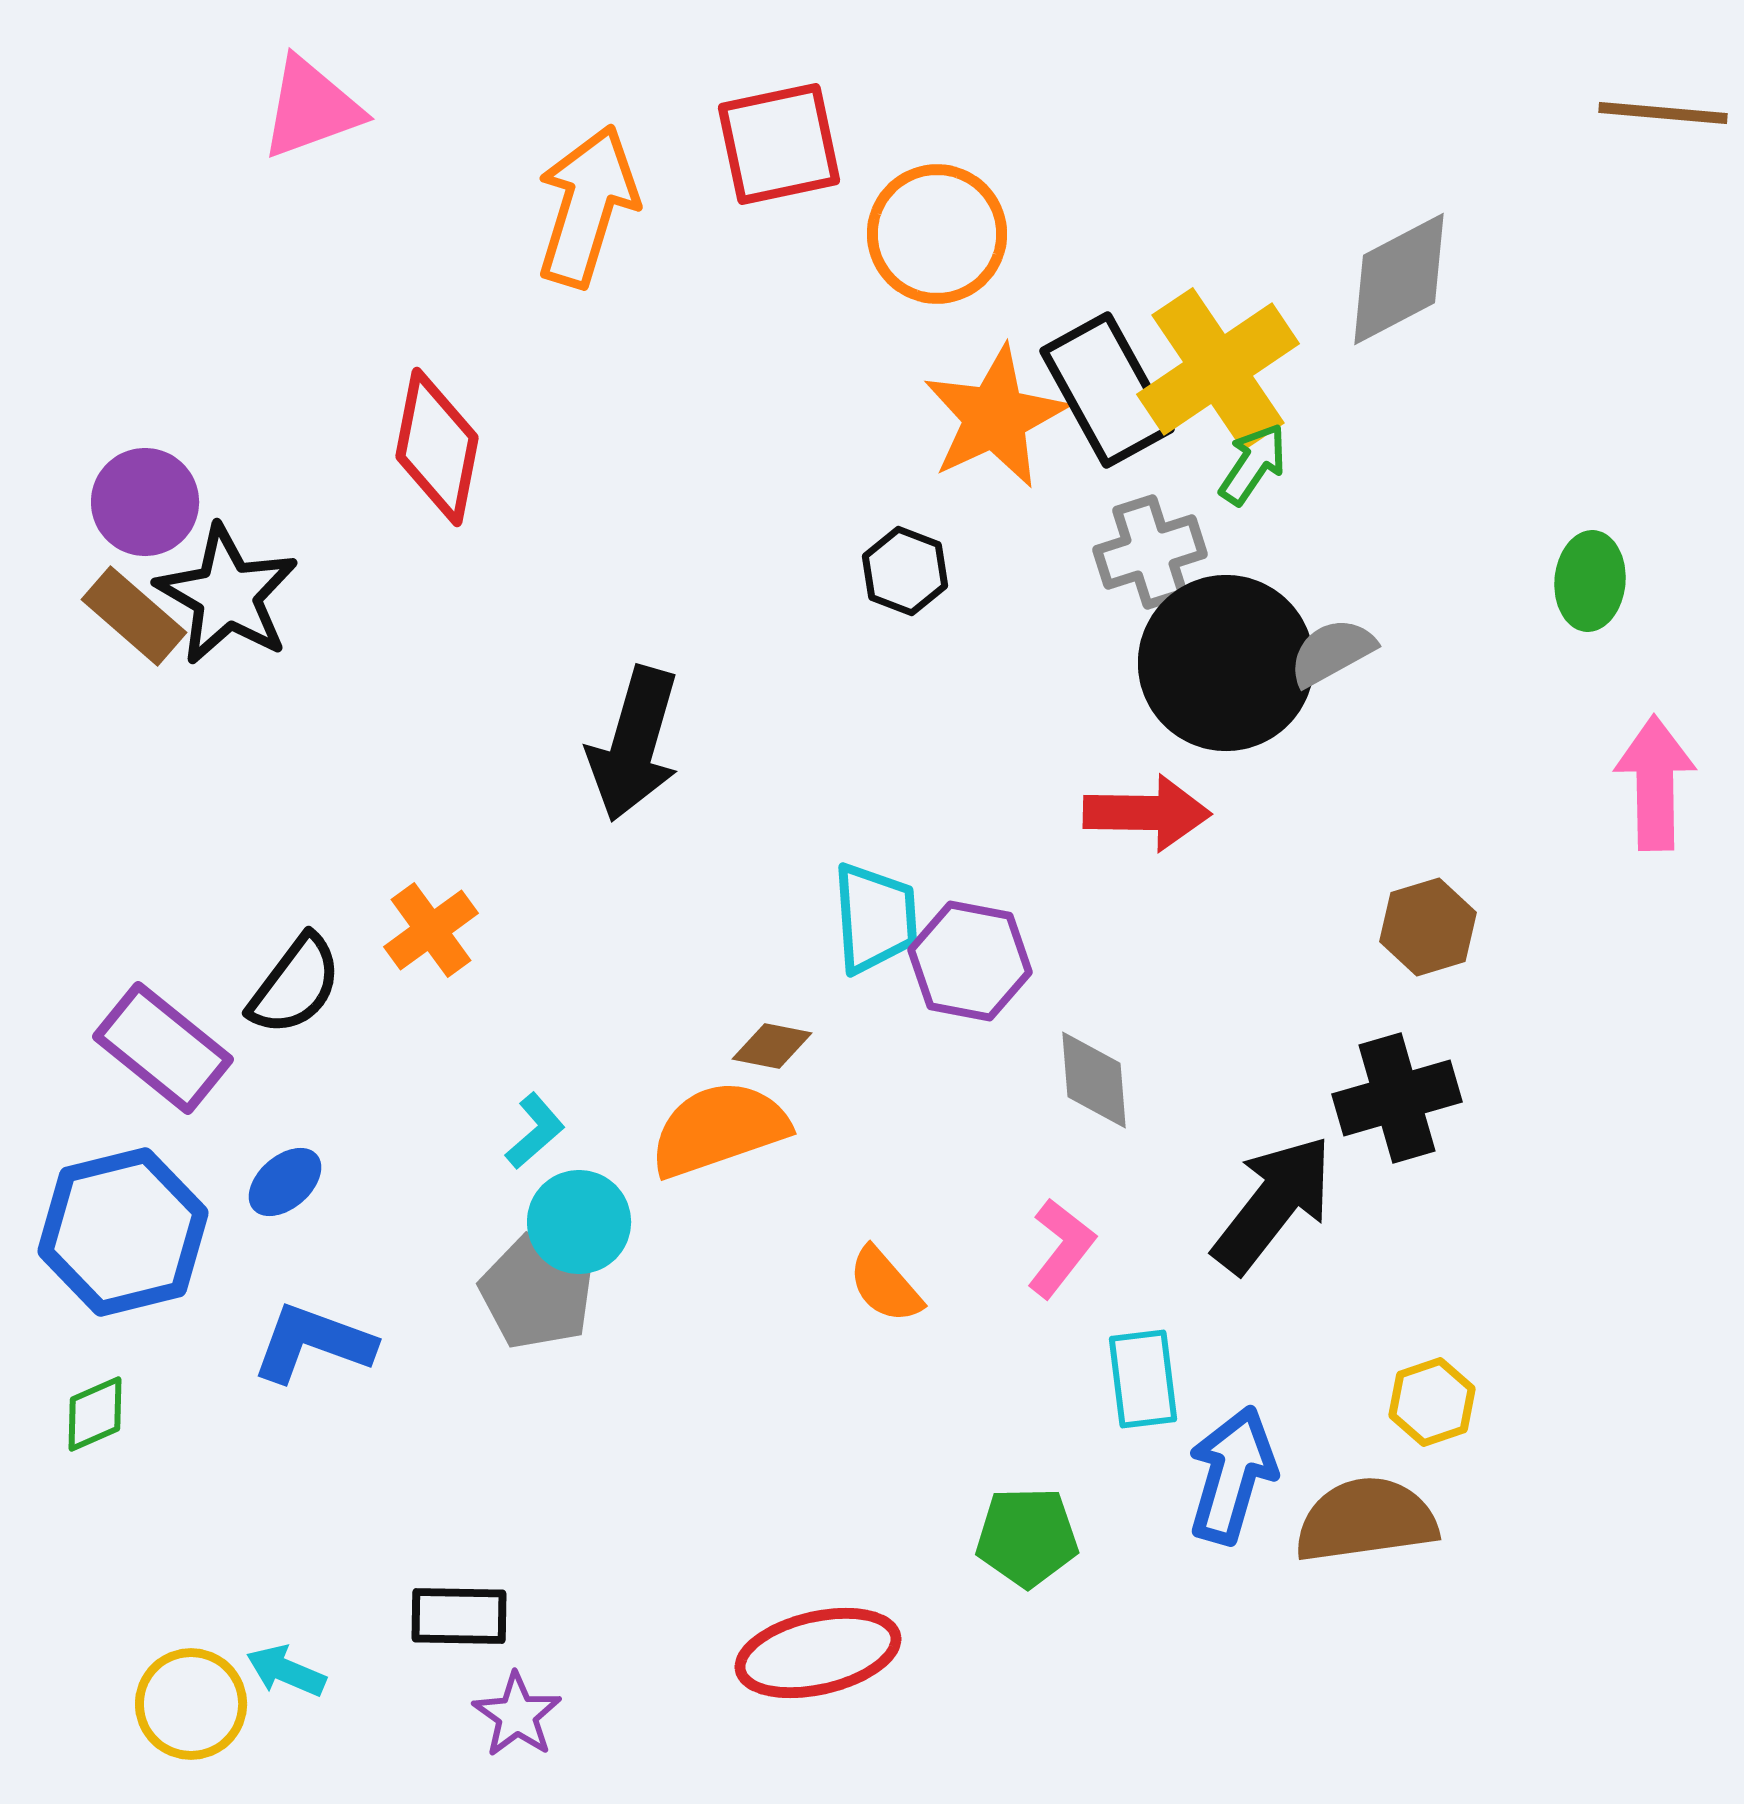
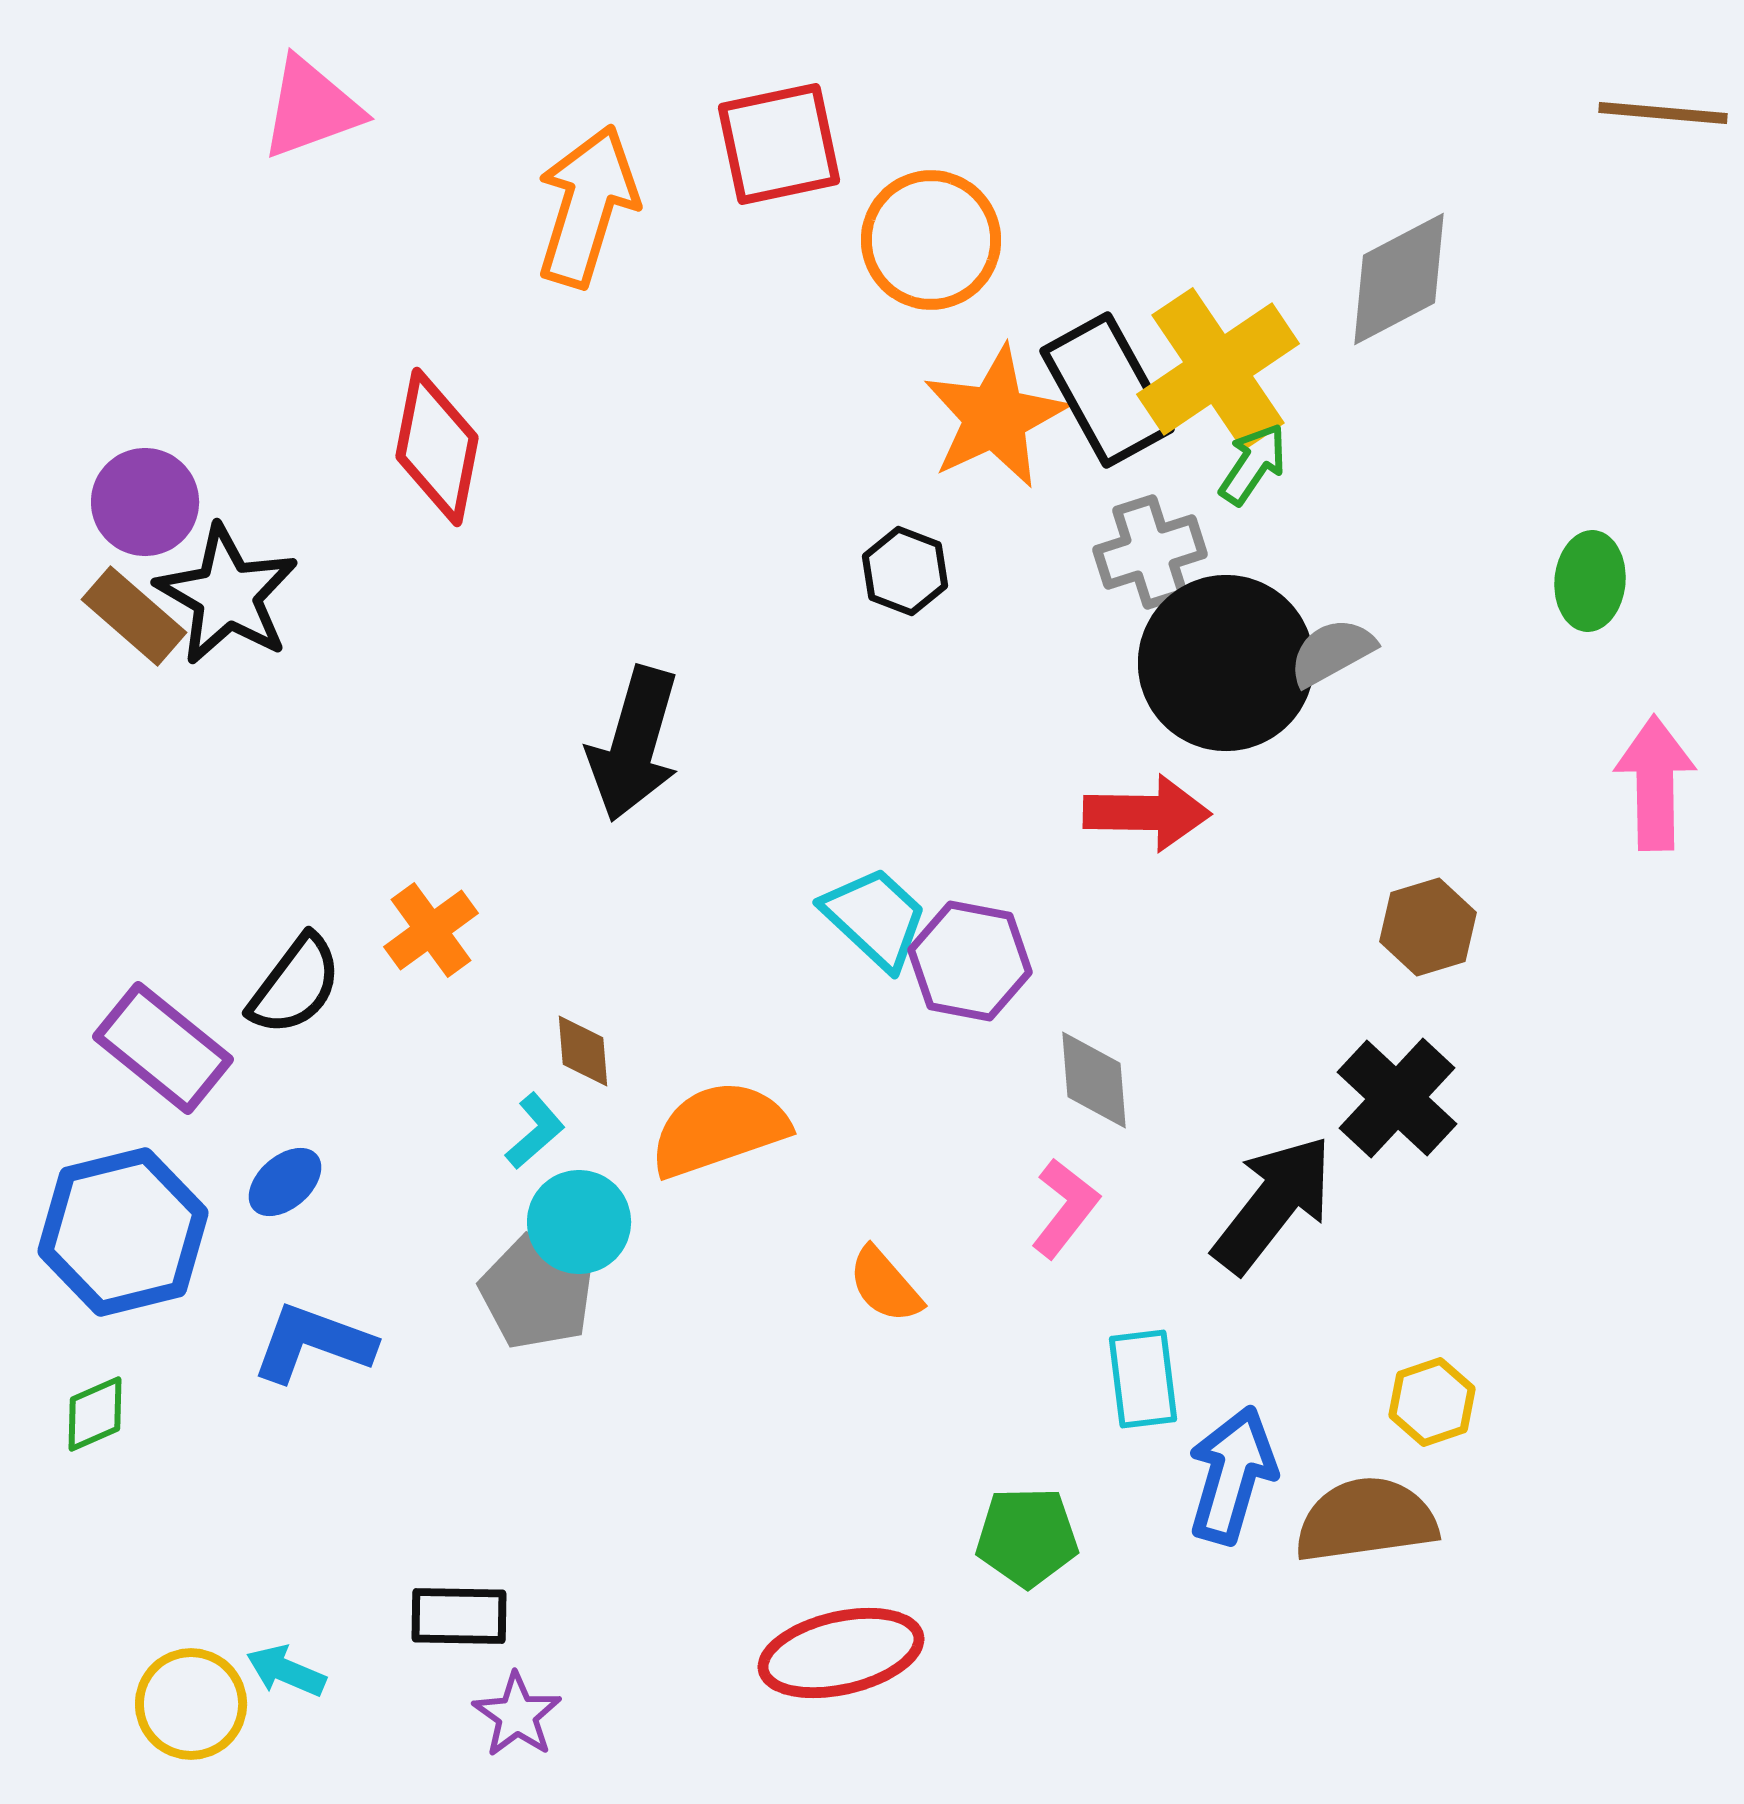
orange circle at (937, 234): moved 6 px left, 6 px down
cyan trapezoid at (875, 918): rotated 43 degrees counterclockwise
brown diamond at (772, 1046): moved 189 px left, 5 px down; rotated 74 degrees clockwise
black cross at (1397, 1098): rotated 31 degrees counterclockwise
pink L-shape at (1061, 1248): moved 4 px right, 40 px up
red ellipse at (818, 1653): moved 23 px right
